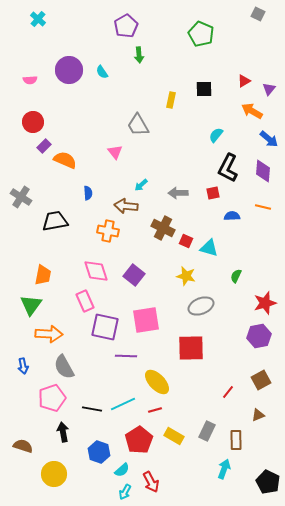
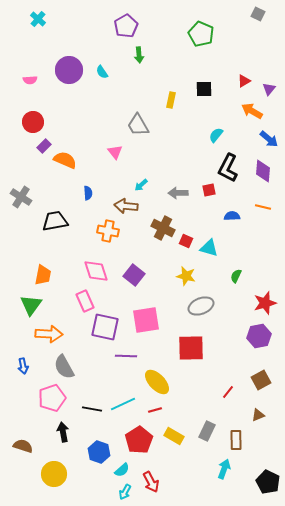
red square at (213, 193): moved 4 px left, 3 px up
